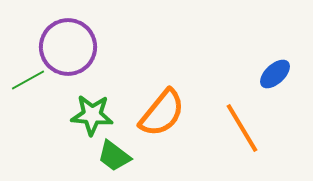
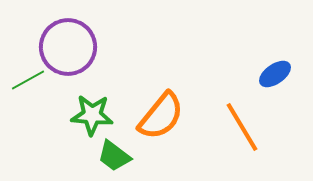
blue ellipse: rotated 8 degrees clockwise
orange semicircle: moved 1 px left, 3 px down
orange line: moved 1 px up
